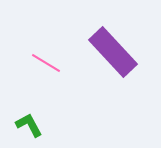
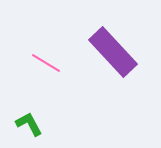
green L-shape: moved 1 px up
